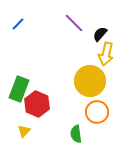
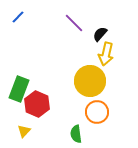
blue line: moved 7 px up
